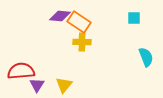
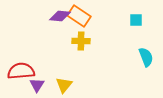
cyan square: moved 2 px right, 2 px down
orange rectangle: moved 6 px up
yellow cross: moved 1 px left, 1 px up
